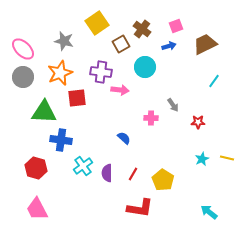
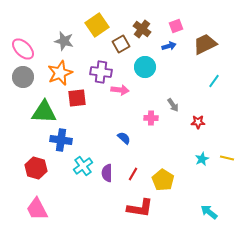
yellow square: moved 2 px down
